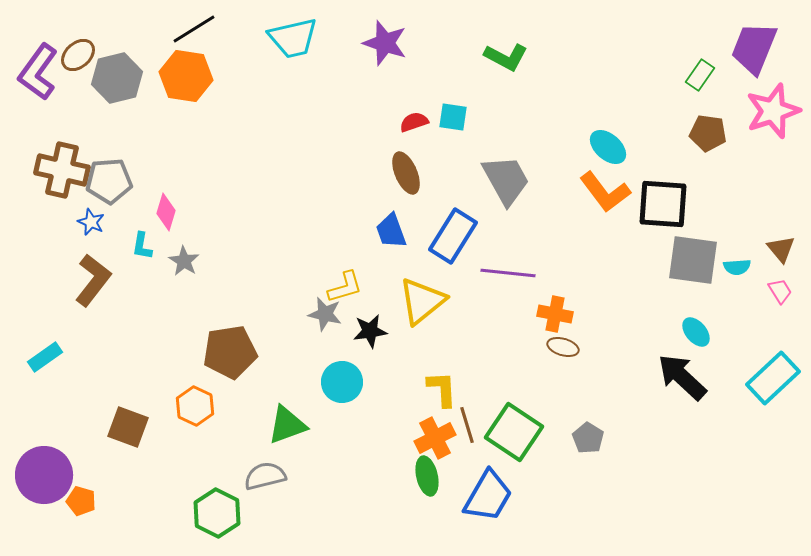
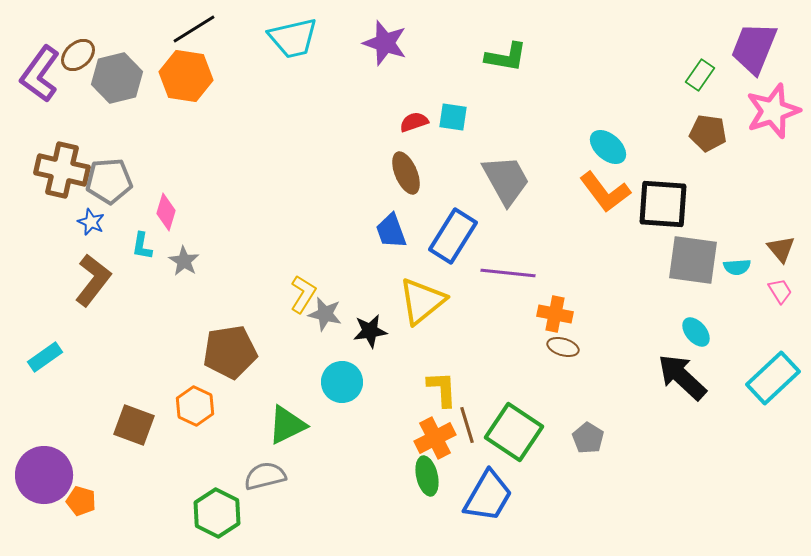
green L-shape at (506, 57): rotated 18 degrees counterclockwise
purple L-shape at (38, 72): moved 2 px right, 2 px down
yellow L-shape at (345, 287): moved 42 px left, 7 px down; rotated 42 degrees counterclockwise
green triangle at (287, 425): rotated 6 degrees counterclockwise
brown square at (128, 427): moved 6 px right, 2 px up
